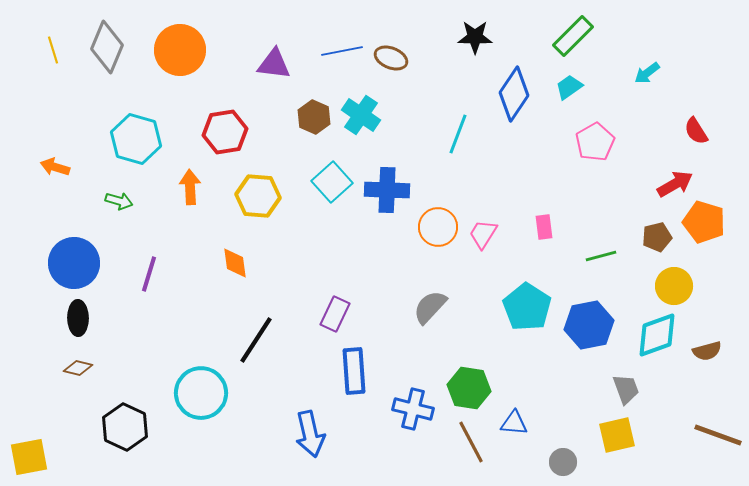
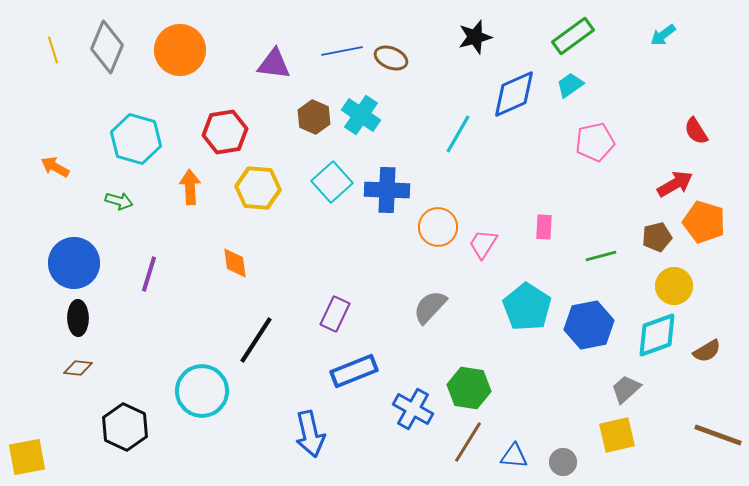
green rectangle at (573, 36): rotated 9 degrees clockwise
black star at (475, 37): rotated 16 degrees counterclockwise
cyan arrow at (647, 73): moved 16 px right, 38 px up
cyan trapezoid at (569, 87): moved 1 px right, 2 px up
blue diamond at (514, 94): rotated 32 degrees clockwise
cyan line at (458, 134): rotated 9 degrees clockwise
pink pentagon at (595, 142): rotated 18 degrees clockwise
orange arrow at (55, 167): rotated 12 degrees clockwise
yellow hexagon at (258, 196): moved 8 px up
pink rectangle at (544, 227): rotated 10 degrees clockwise
pink trapezoid at (483, 234): moved 10 px down
brown semicircle at (707, 351): rotated 16 degrees counterclockwise
brown diamond at (78, 368): rotated 8 degrees counterclockwise
blue rectangle at (354, 371): rotated 72 degrees clockwise
gray trapezoid at (626, 389): rotated 112 degrees counterclockwise
cyan circle at (201, 393): moved 1 px right, 2 px up
blue cross at (413, 409): rotated 15 degrees clockwise
blue triangle at (514, 423): moved 33 px down
brown line at (471, 442): moved 3 px left; rotated 60 degrees clockwise
yellow square at (29, 457): moved 2 px left
